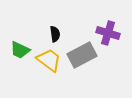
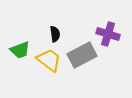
purple cross: moved 1 px down
green trapezoid: rotated 45 degrees counterclockwise
